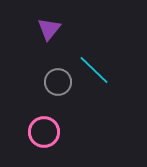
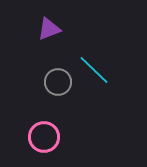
purple triangle: rotated 30 degrees clockwise
pink circle: moved 5 px down
